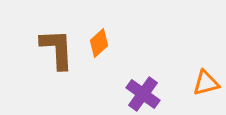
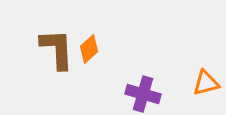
orange diamond: moved 10 px left, 6 px down
purple cross: rotated 20 degrees counterclockwise
